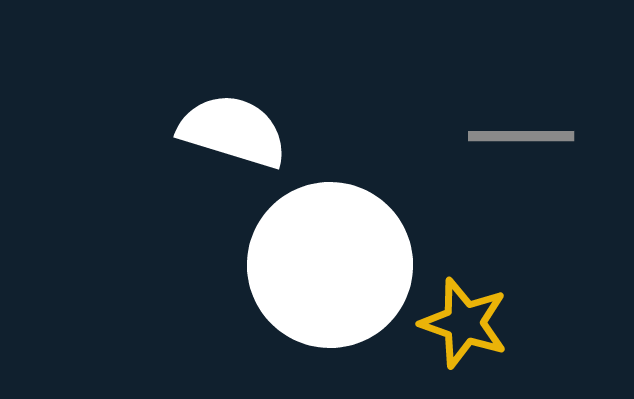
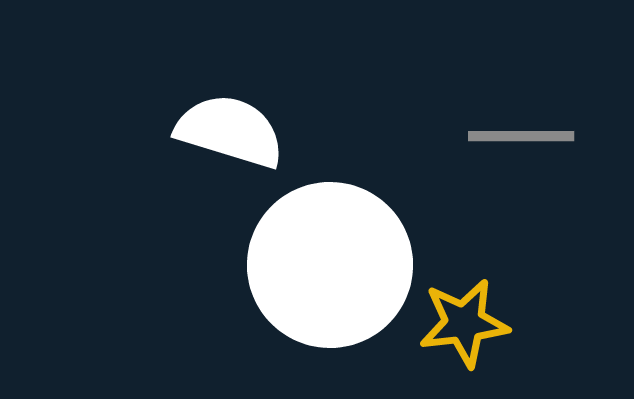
white semicircle: moved 3 px left
yellow star: rotated 26 degrees counterclockwise
